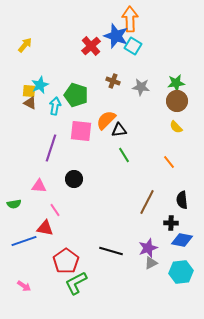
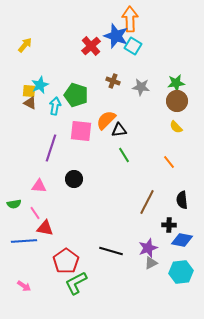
pink line: moved 20 px left, 3 px down
black cross: moved 2 px left, 2 px down
blue line: rotated 15 degrees clockwise
